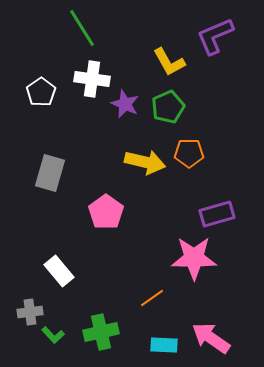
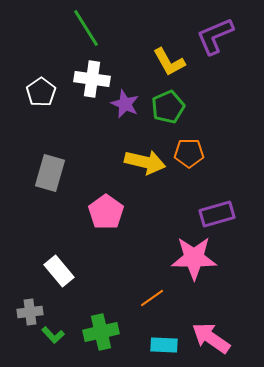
green line: moved 4 px right
